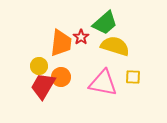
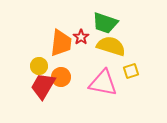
green trapezoid: rotated 60 degrees clockwise
yellow semicircle: moved 4 px left
yellow square: moved 2 px left, 6 px up; rotated 21 degrees counterclockwise
